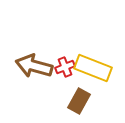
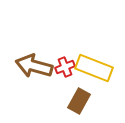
yellow rectangle: moved 1 px right
